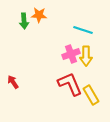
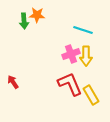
orange star: moved 2 px left
